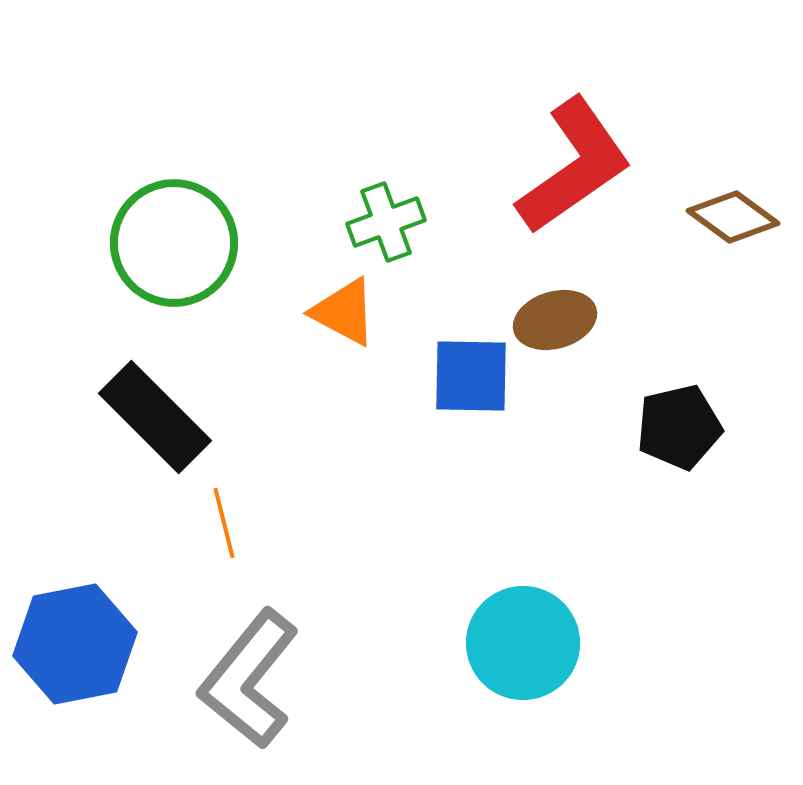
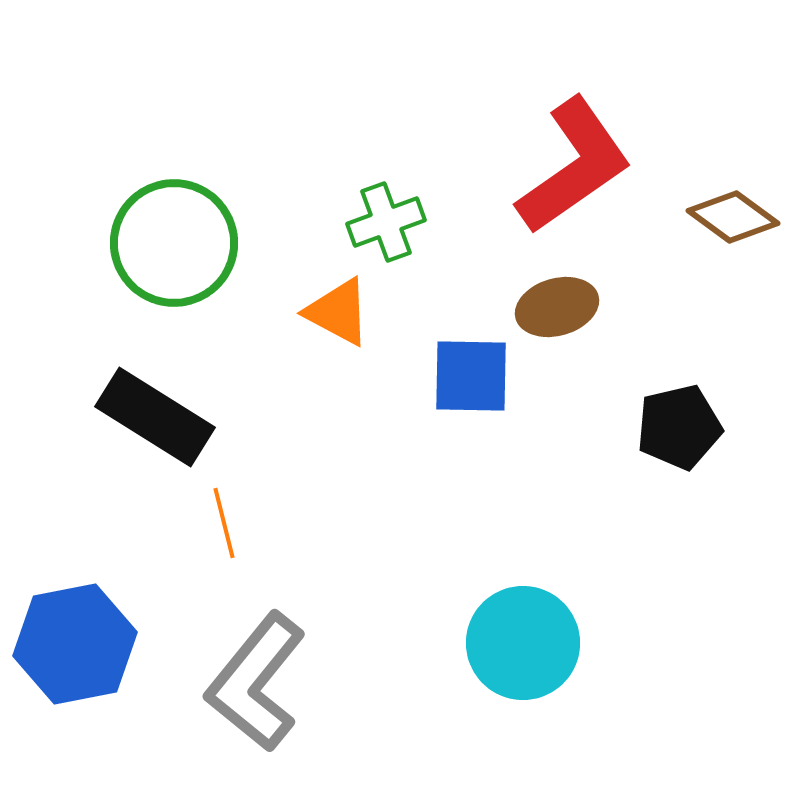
orange triangle: moved 6 px left
brown ellipse: moved 2 px right, 13 px up
black rectangle: rotated 13 degrees counterclockwise
gray L-shape: moved 7 px right, 3 px down
